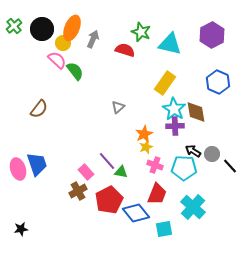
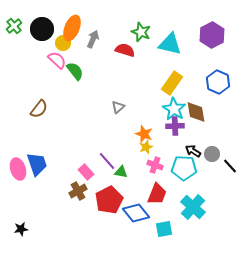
yellow rectangle: moved 7 px right
orange star: rotated 24 degrees counterclockwise
